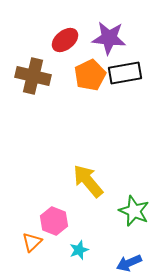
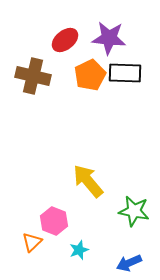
black rectangle: rotated 12 degrees clockwise
green star: rotated 12 degrees counterclockwise
